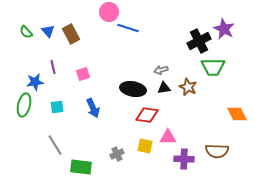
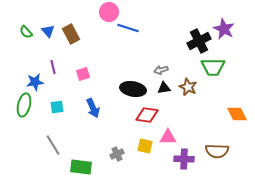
gray line: moved 2 px left
